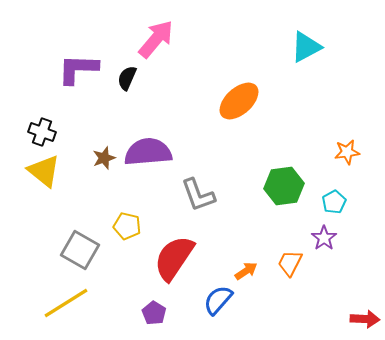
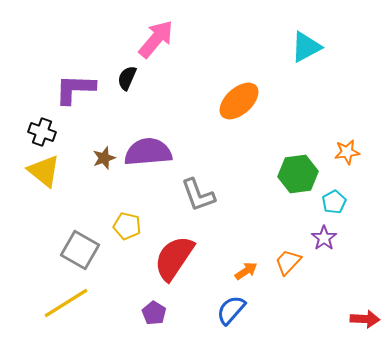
purple L-shape: moved 3 px left, 20 px down
green hexagon: moved 14 px right, 12 px up
orange trapezoid: moved 2 px left, 1 px up; rotated 16 degrees clockwise
blue semicircle: moved 13 px right, 10 px down
